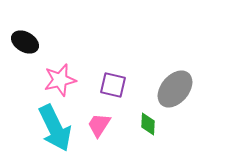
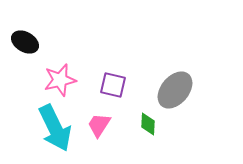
gray ellipse: moved 1 px down
